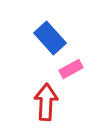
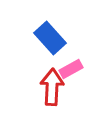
red arrow: moved 6 px right, 15 px up
